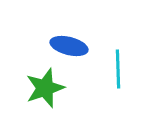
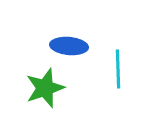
blue ellipse: rotated 9 degrees counterclockwise
